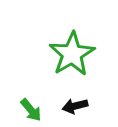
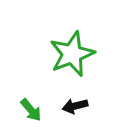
green star: rotated 9 degrees clockwise
